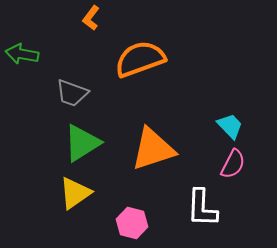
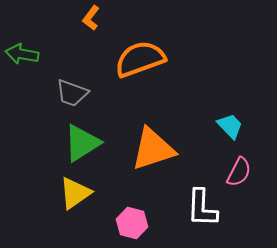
pink semicircle: moved 6 px right, 8 px down
